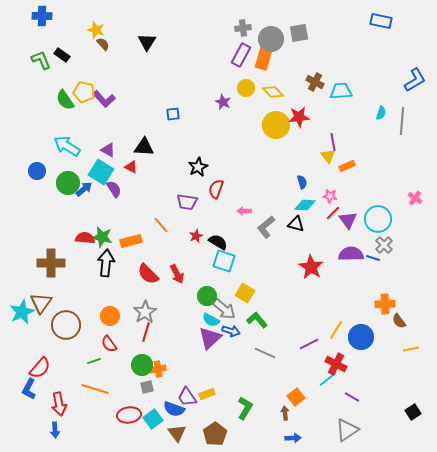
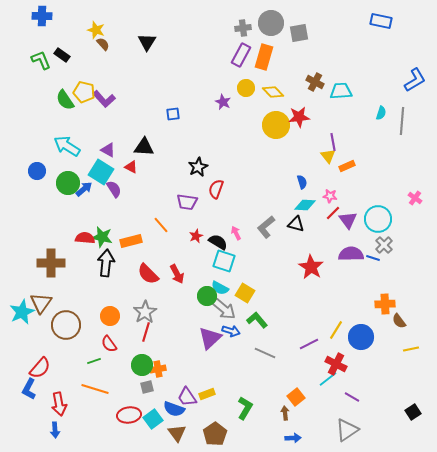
gray circle at (271, 39): moved 16 px up
pink arrow at (244, 211): moved 8 px left, 22 px down; rotated 64 degrees clockwise
cyan semicircle at (211, 320): moved 9 px right, 32 px up
